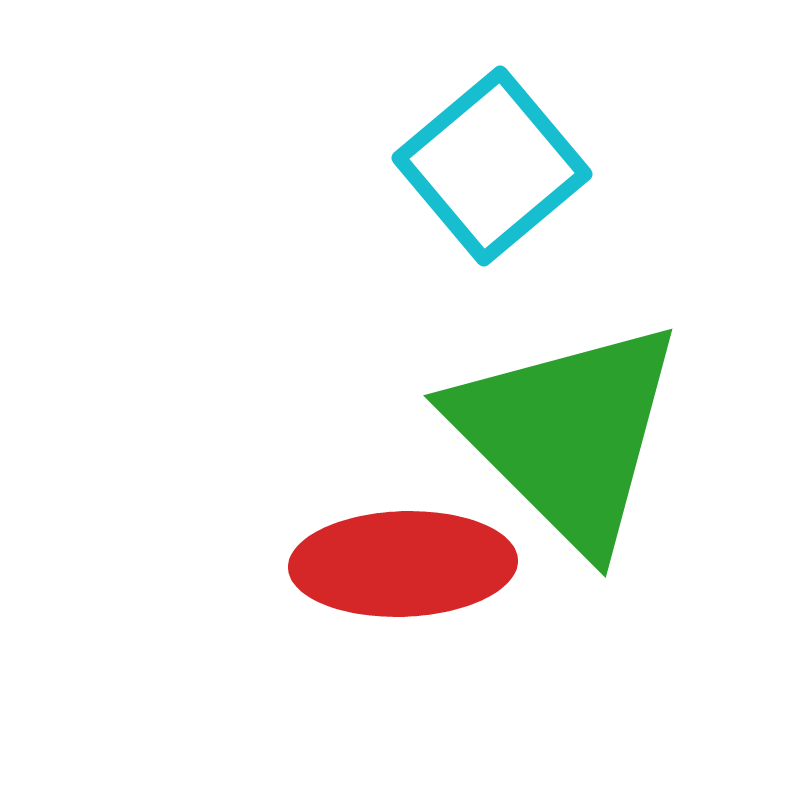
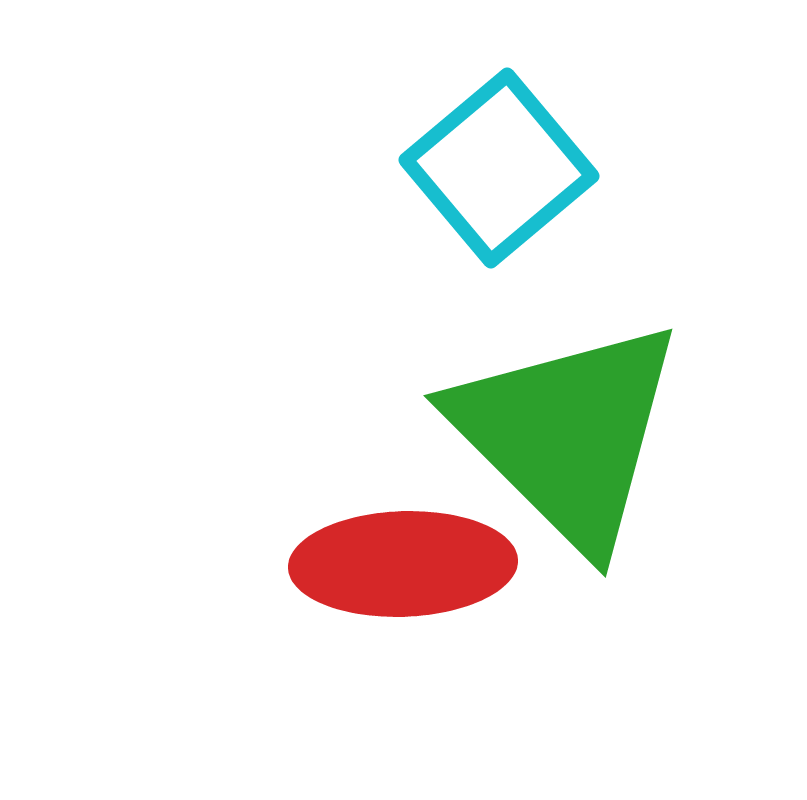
cyan square: moved 7 px right, 2 px down
